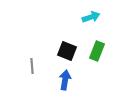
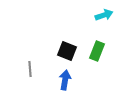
cyan arrow: moved 13 px right, 2 px up
gray line: moved 2 px left, 3 px down
